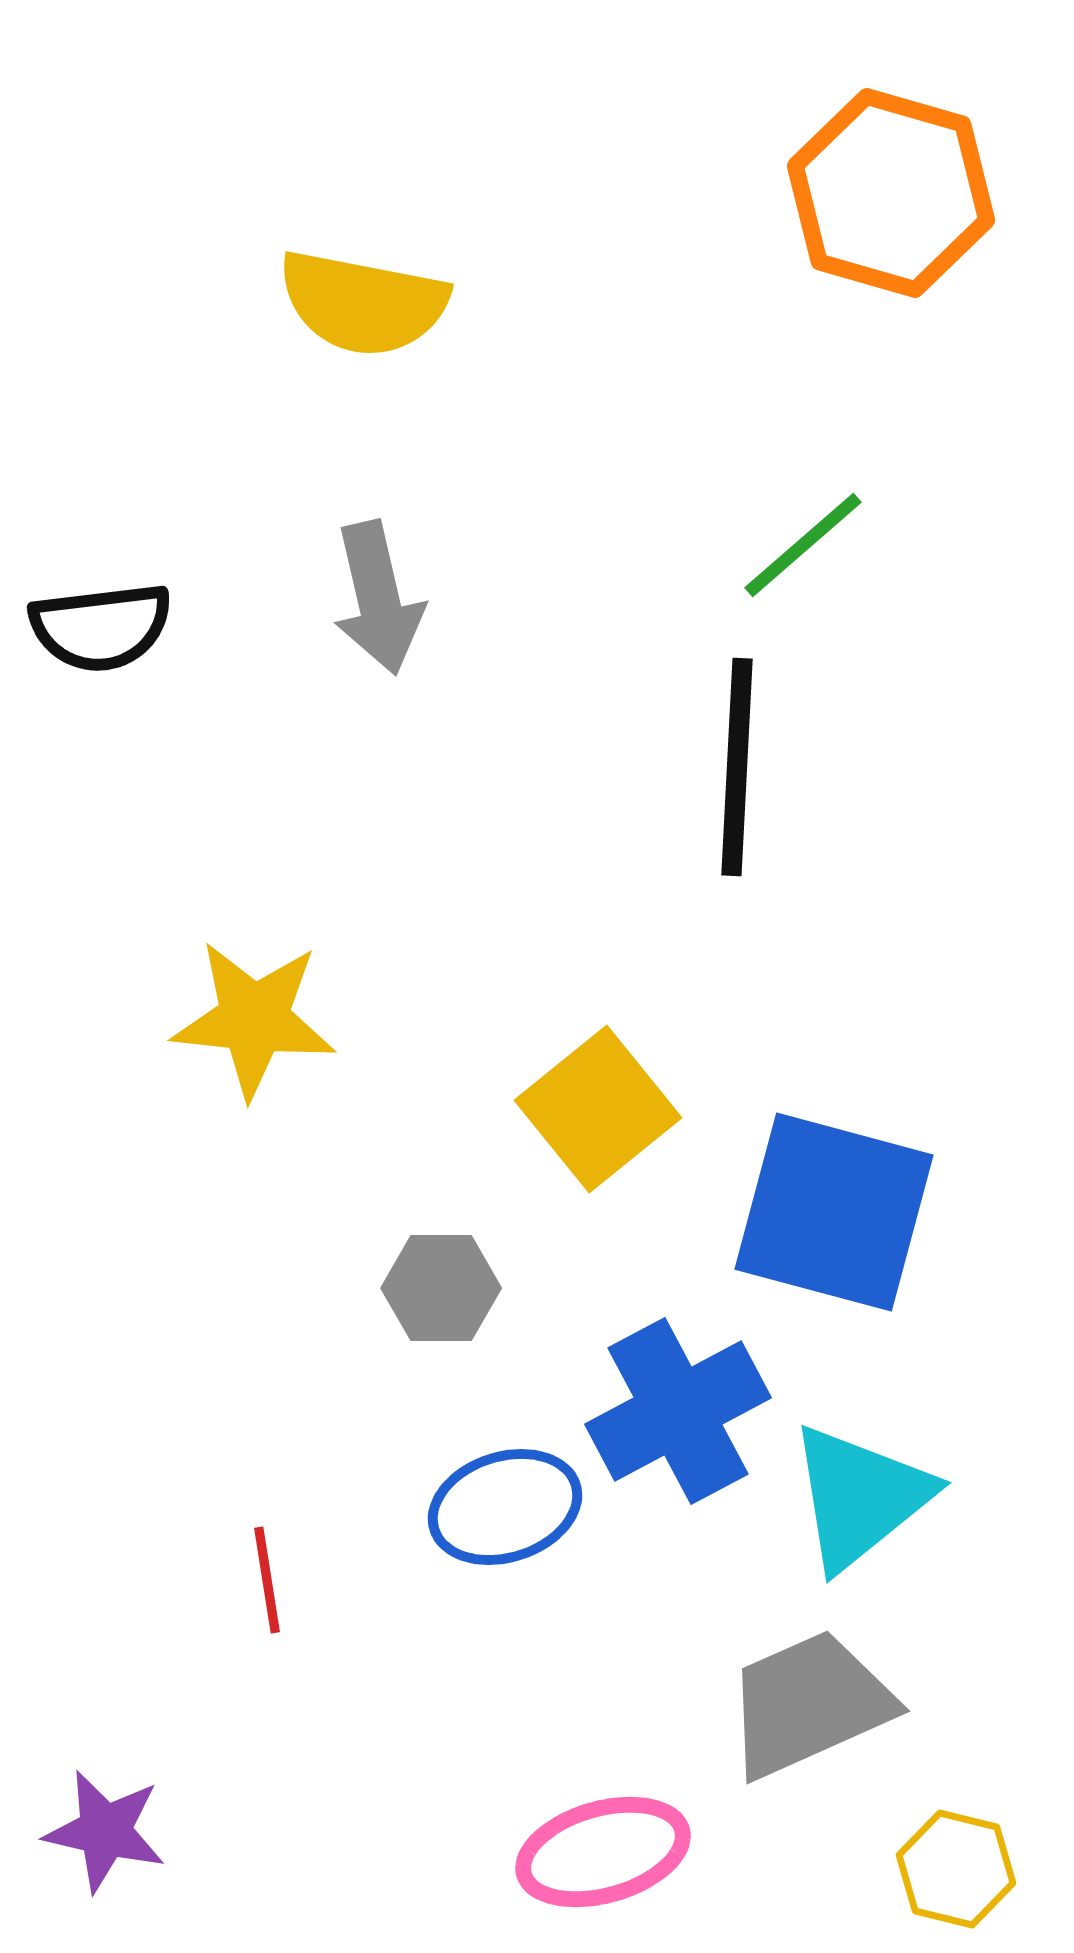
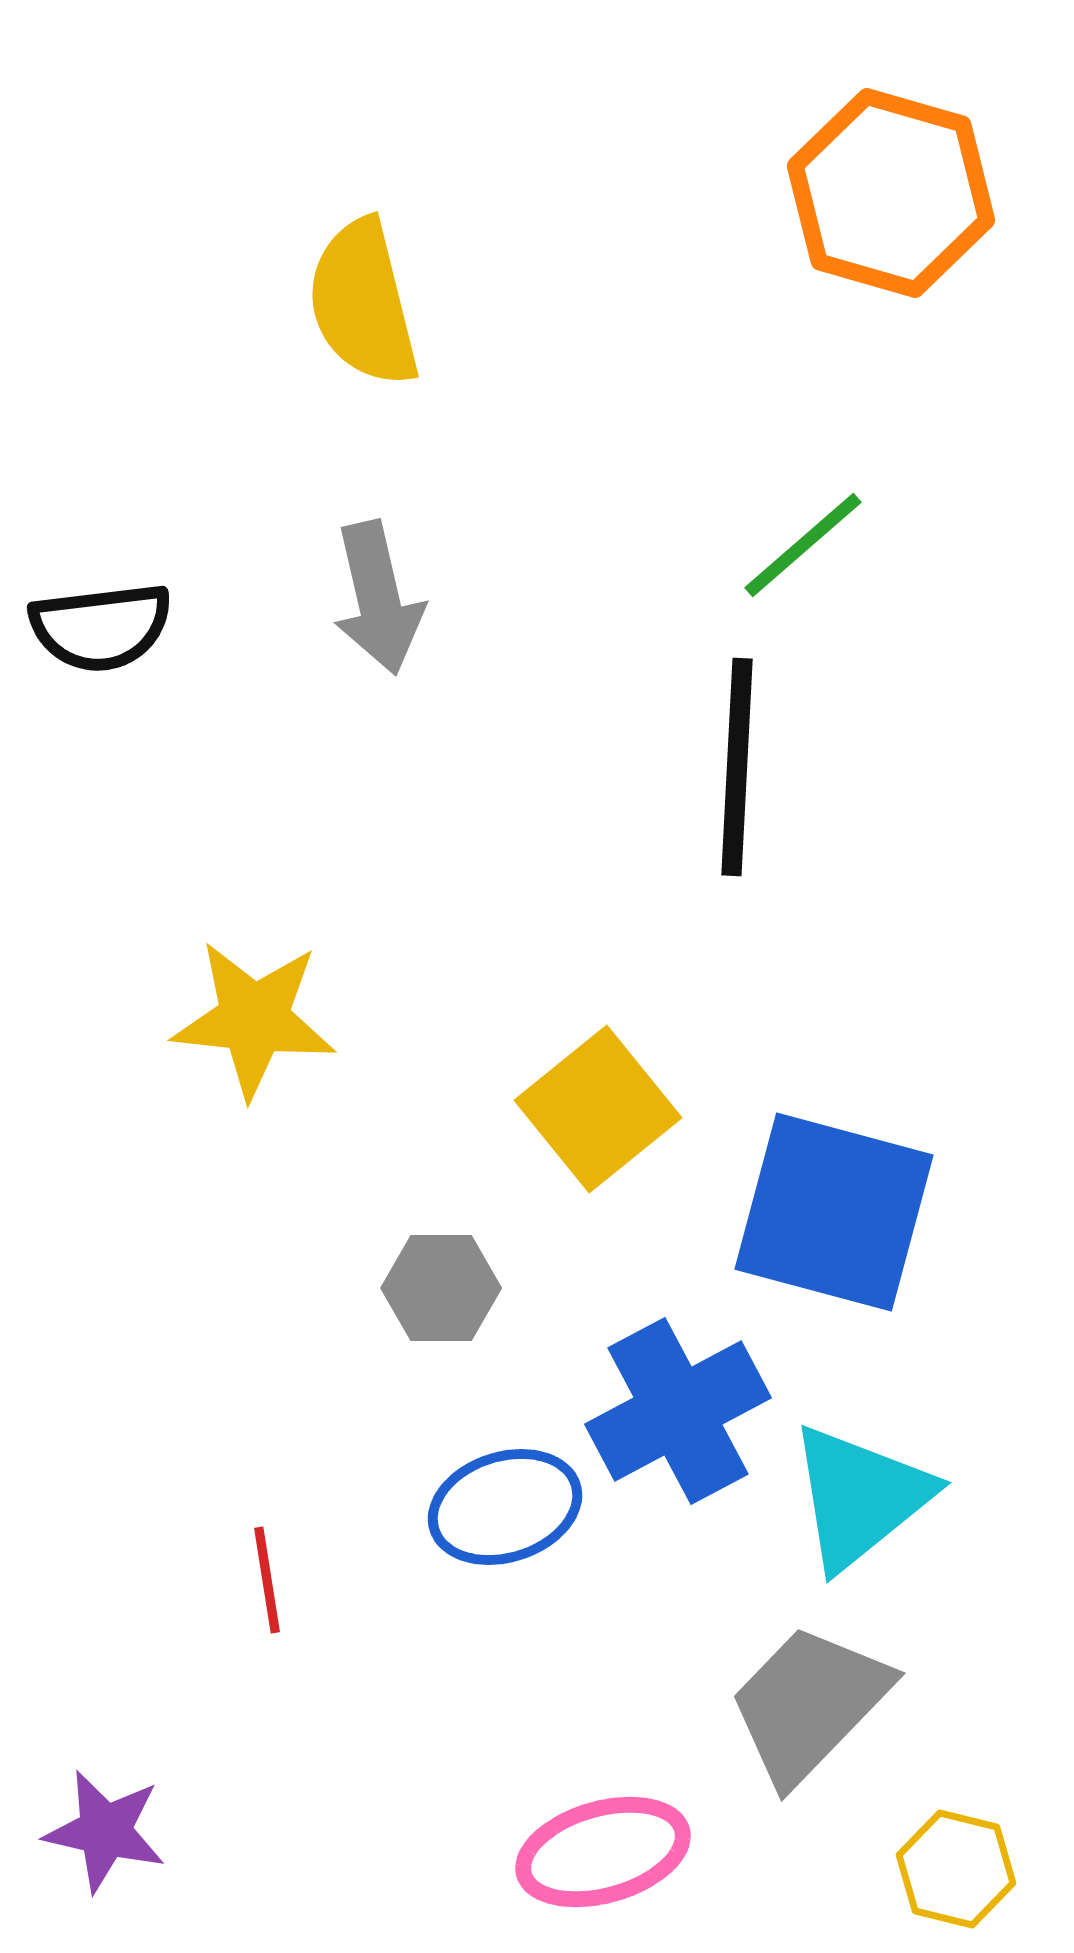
yellow semicircle: rotated 65 degrees clockwise
gray trapezoid: rotated 22 degrees counterclockwise
